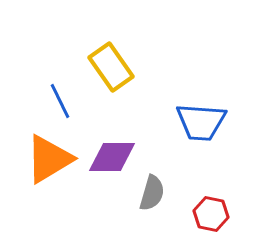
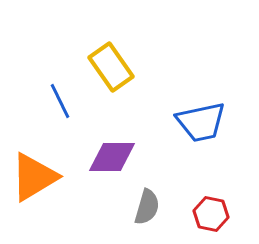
blue trapezoid: rotated 16 degrees counterclockwise
orange triangle: moved 15 px left, 18 px down
gray semicircle: moved 5 px left, 14 px down
